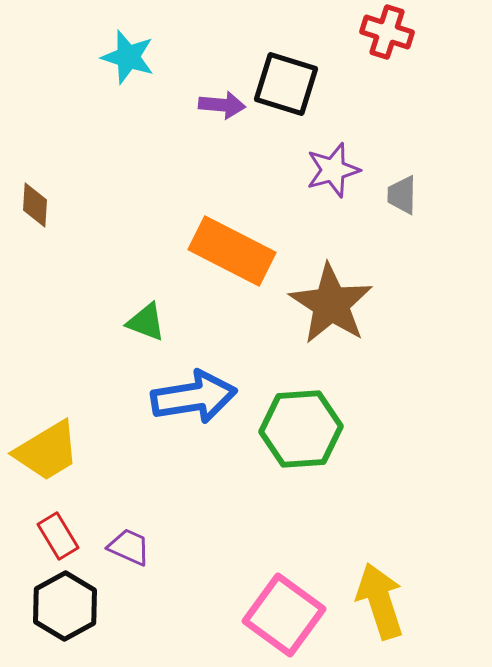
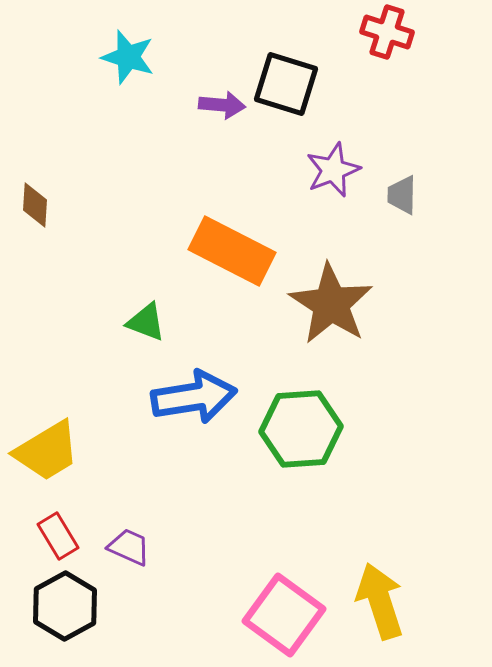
purple star: rotated 6 degrees counterclockwise
